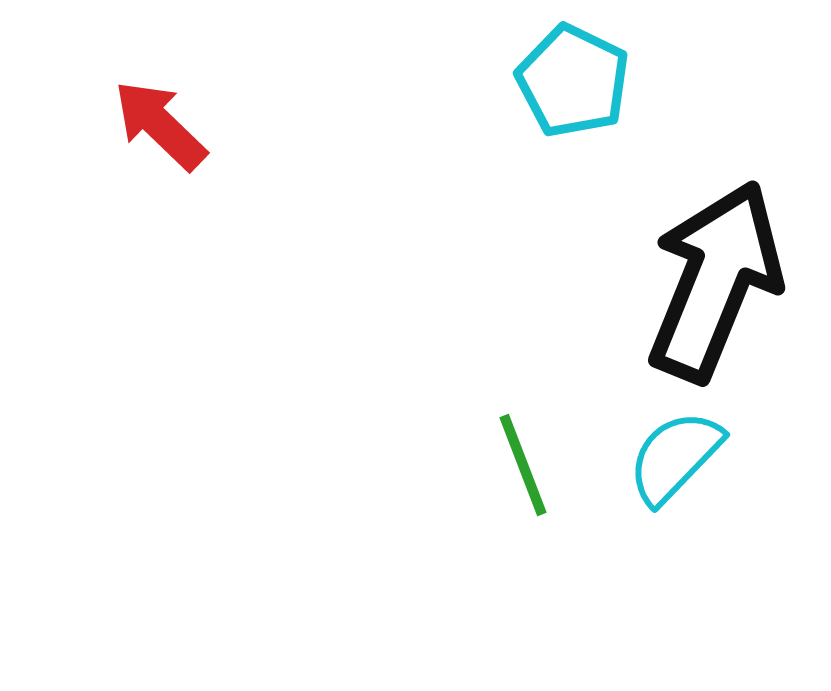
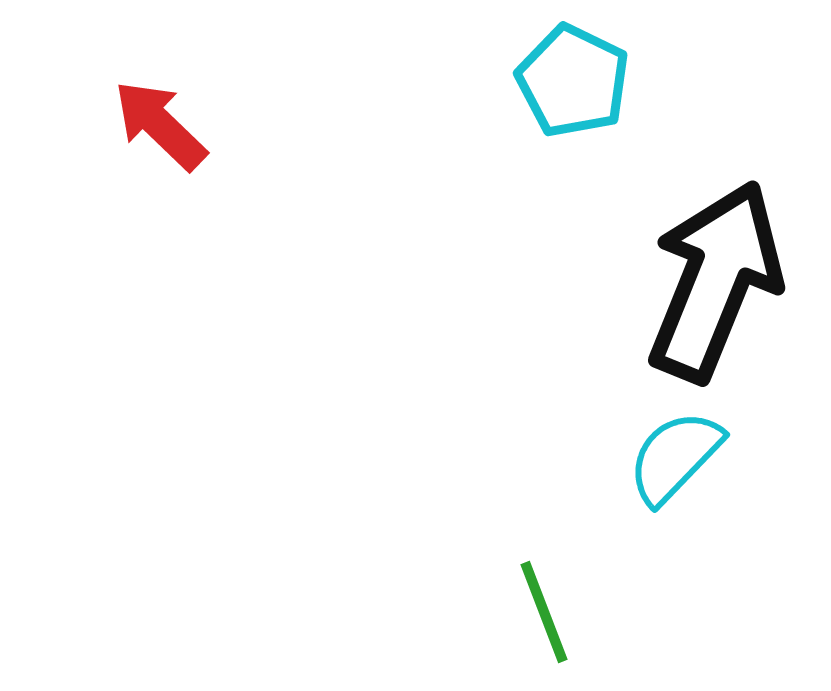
green line: moved 21 px right, 147 px down
